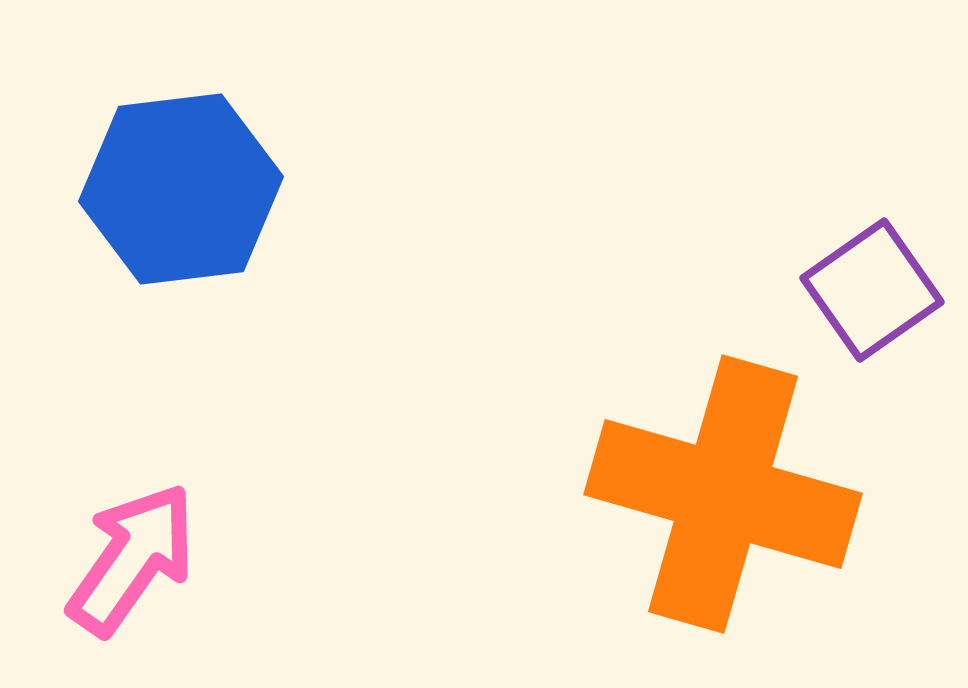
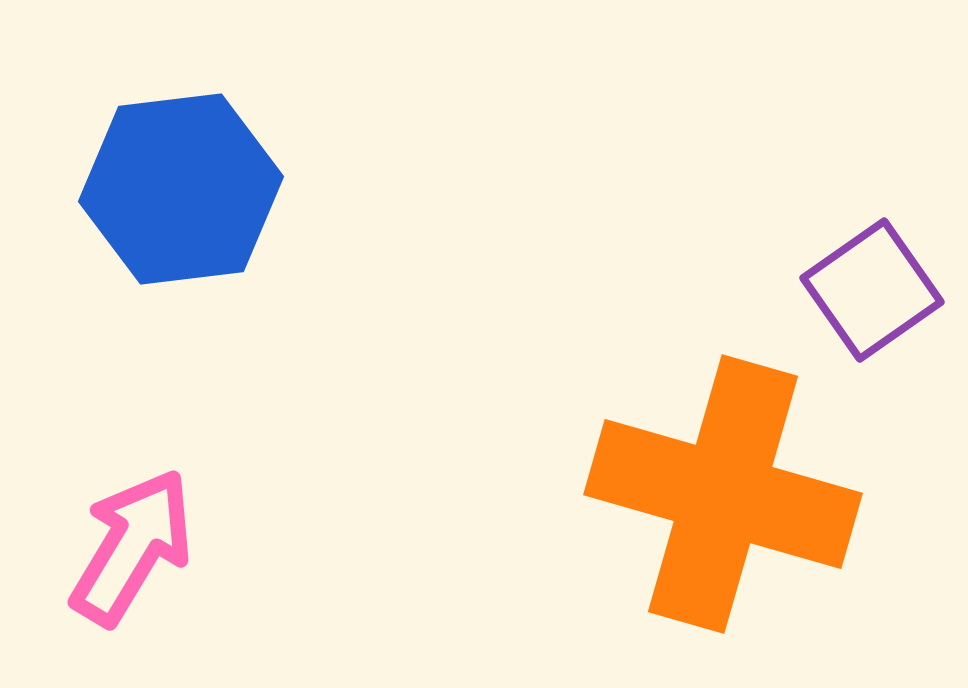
pink arrow: moved 12 px up; rotated 4 degrees counterclockwise
